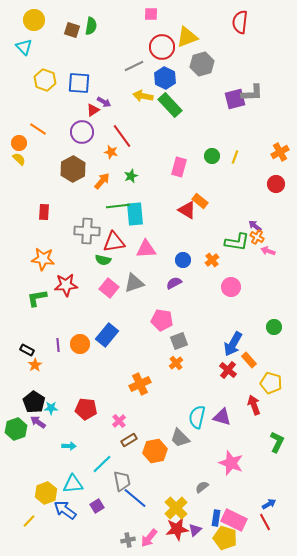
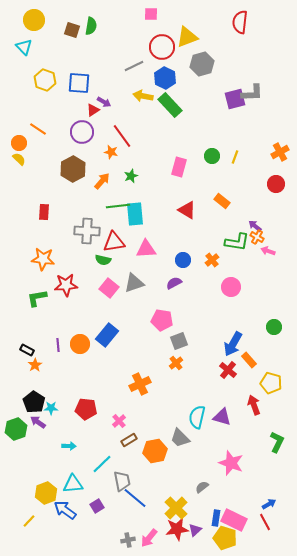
orange rectangle at (200, 201): moved 22 px right
